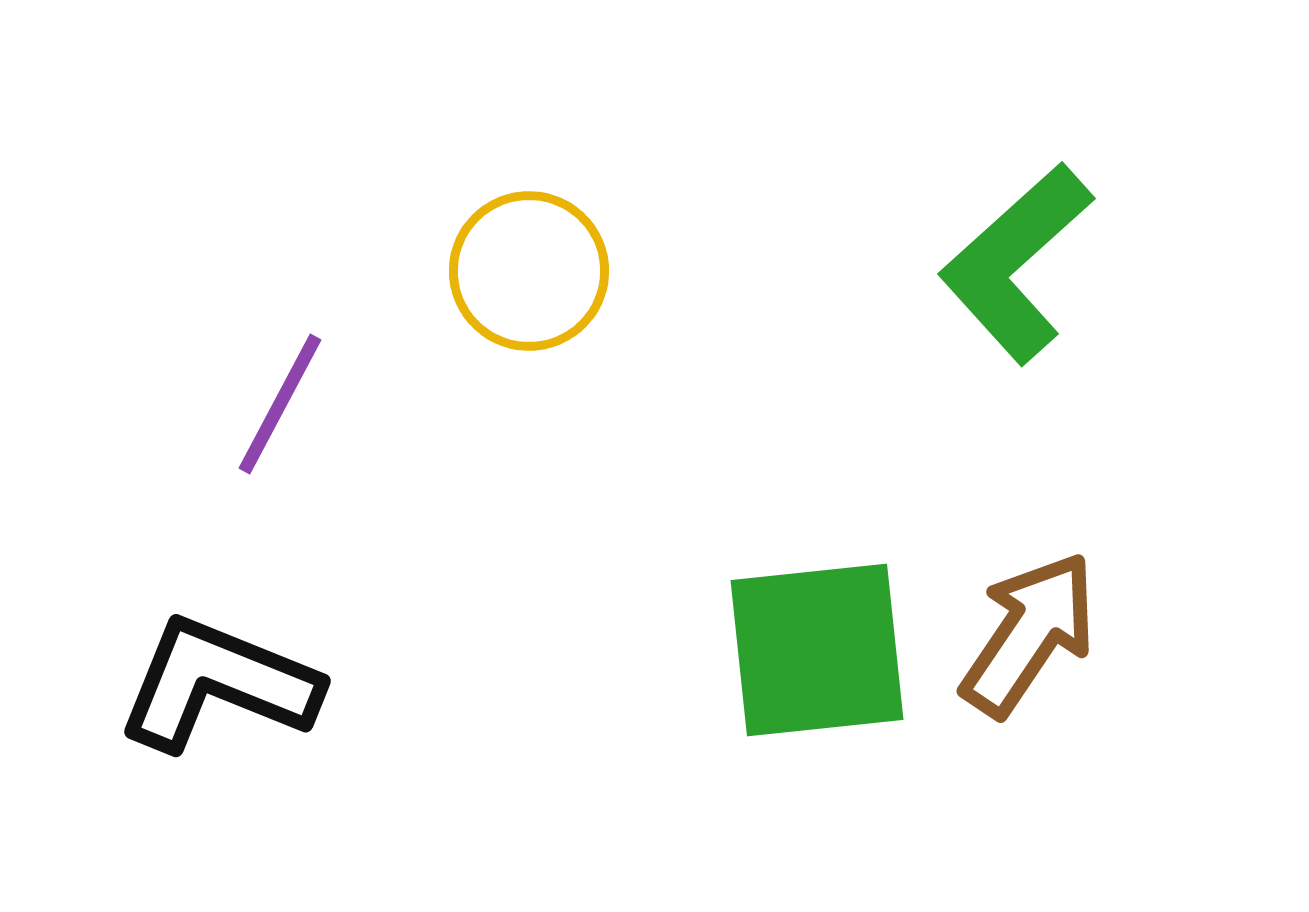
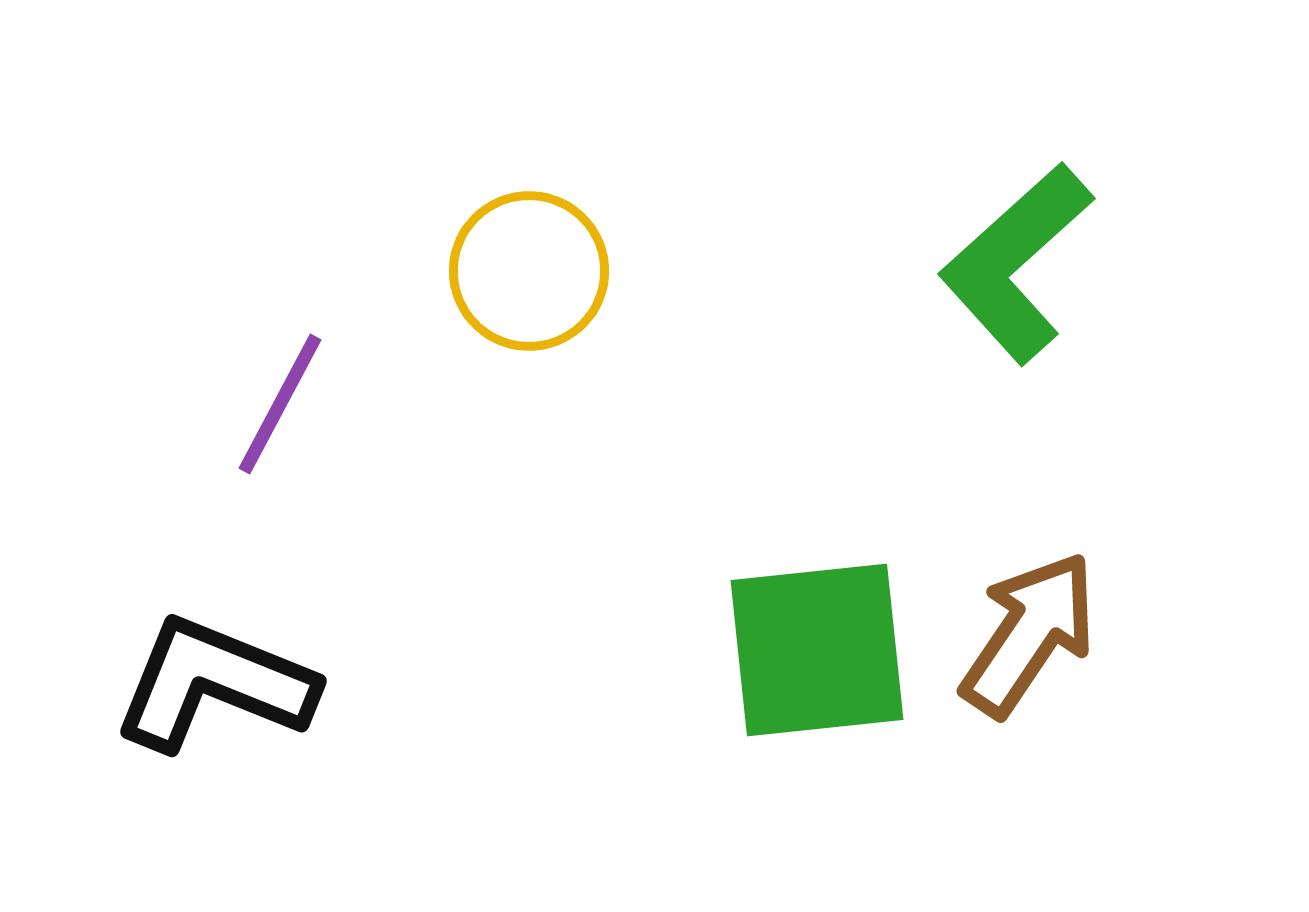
black L-shape: moved 4 px left
